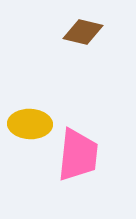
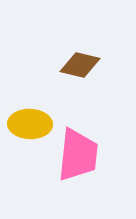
brown diamond: moved 3 px left, 33 px down
